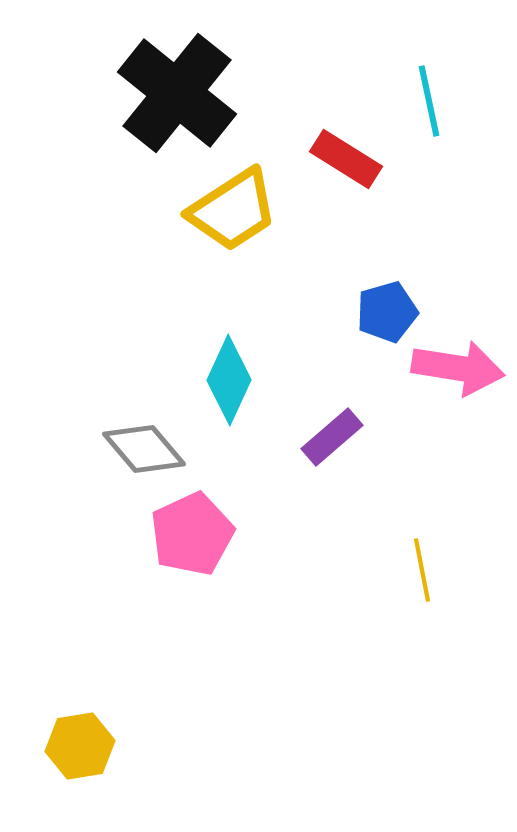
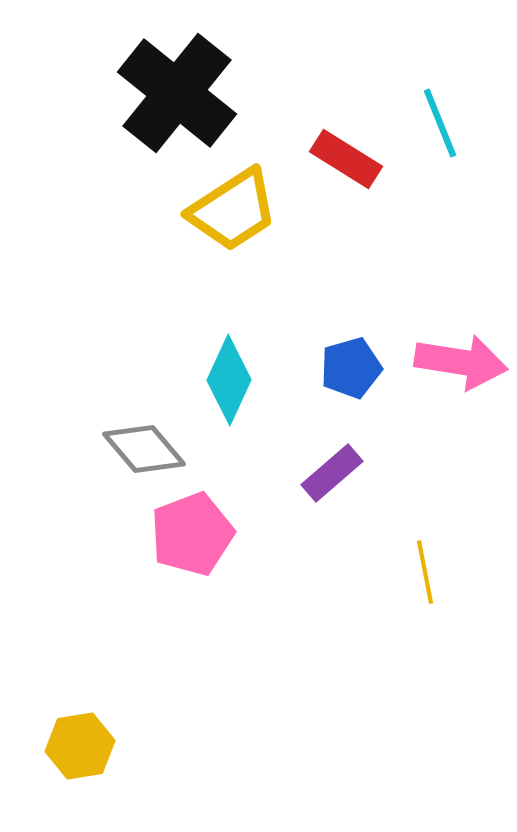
cyan line: moved 11 px right, 22 px down; rotated 10 degrees counterclockwise
blue pentagon: moved 36 px left, 56 px down
pink arrow: moved 3 px right, 6 px up
purple rectangle: moved 36 px down
pink pentagon: rotated 4 degrees clockwise
yellow line: moved 3 px right, 2 px down
